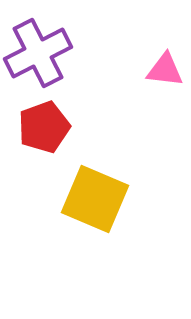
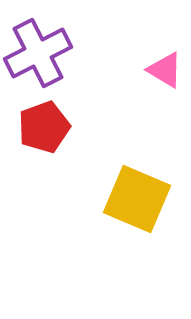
pink triangle: rotated 24 degrees clockwise
yellow square: moved 42 px right
